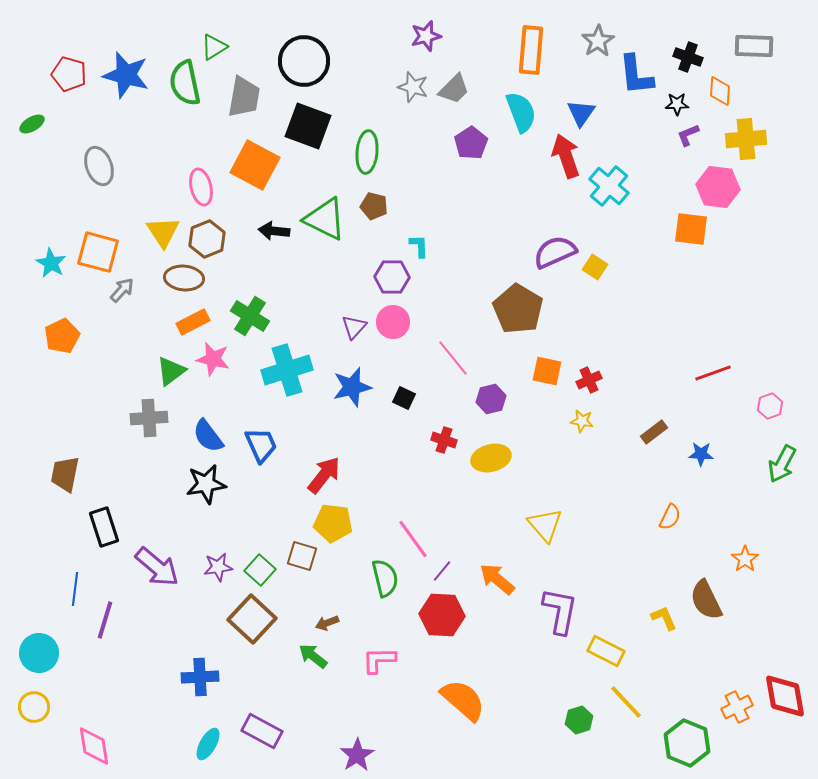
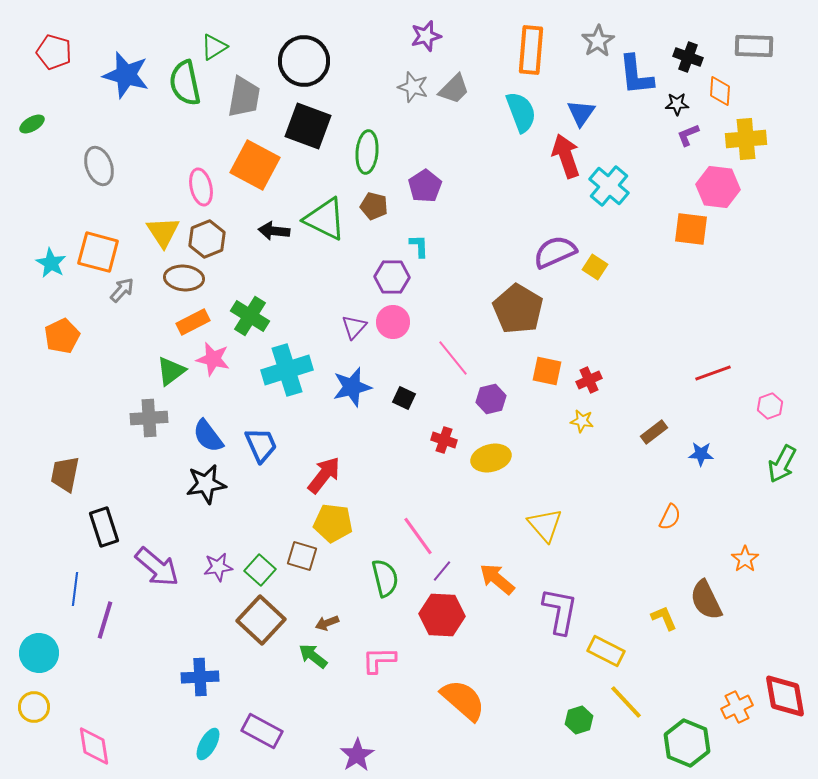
red pentagon at (69, 74): moved 15 px left, 22 px up
purple pentagon at (471, 143): moved 46 px left, 43 px down
pink line at (413, 539): moved 5 px right, 3 px up
brown square at (252, 619): moved 9 px right, 1 px down
